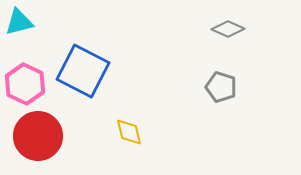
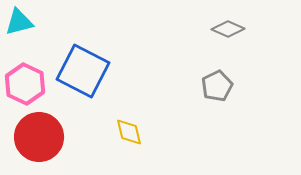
gray pentagon: moved 4 px left, 1 px up; rotated 28 degrees clockwise
red circle: moved 1 px right, 1 px down
